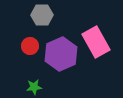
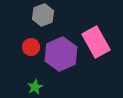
gray hexagon: moved 1 px right; rotated 20 degrees counterclockwise
red circle: moved 1 px right, 1 px down
green star: moved 1 px right; rotated 21 degrees counterclockwise
